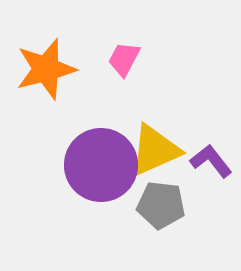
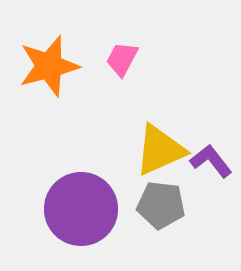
pink trapezoid: moved 2 px left
orange star: moved 3 px right, 3 px up
yellow triangle: moved 5 px right
purple circle: moved 20 px left, 44 px down
